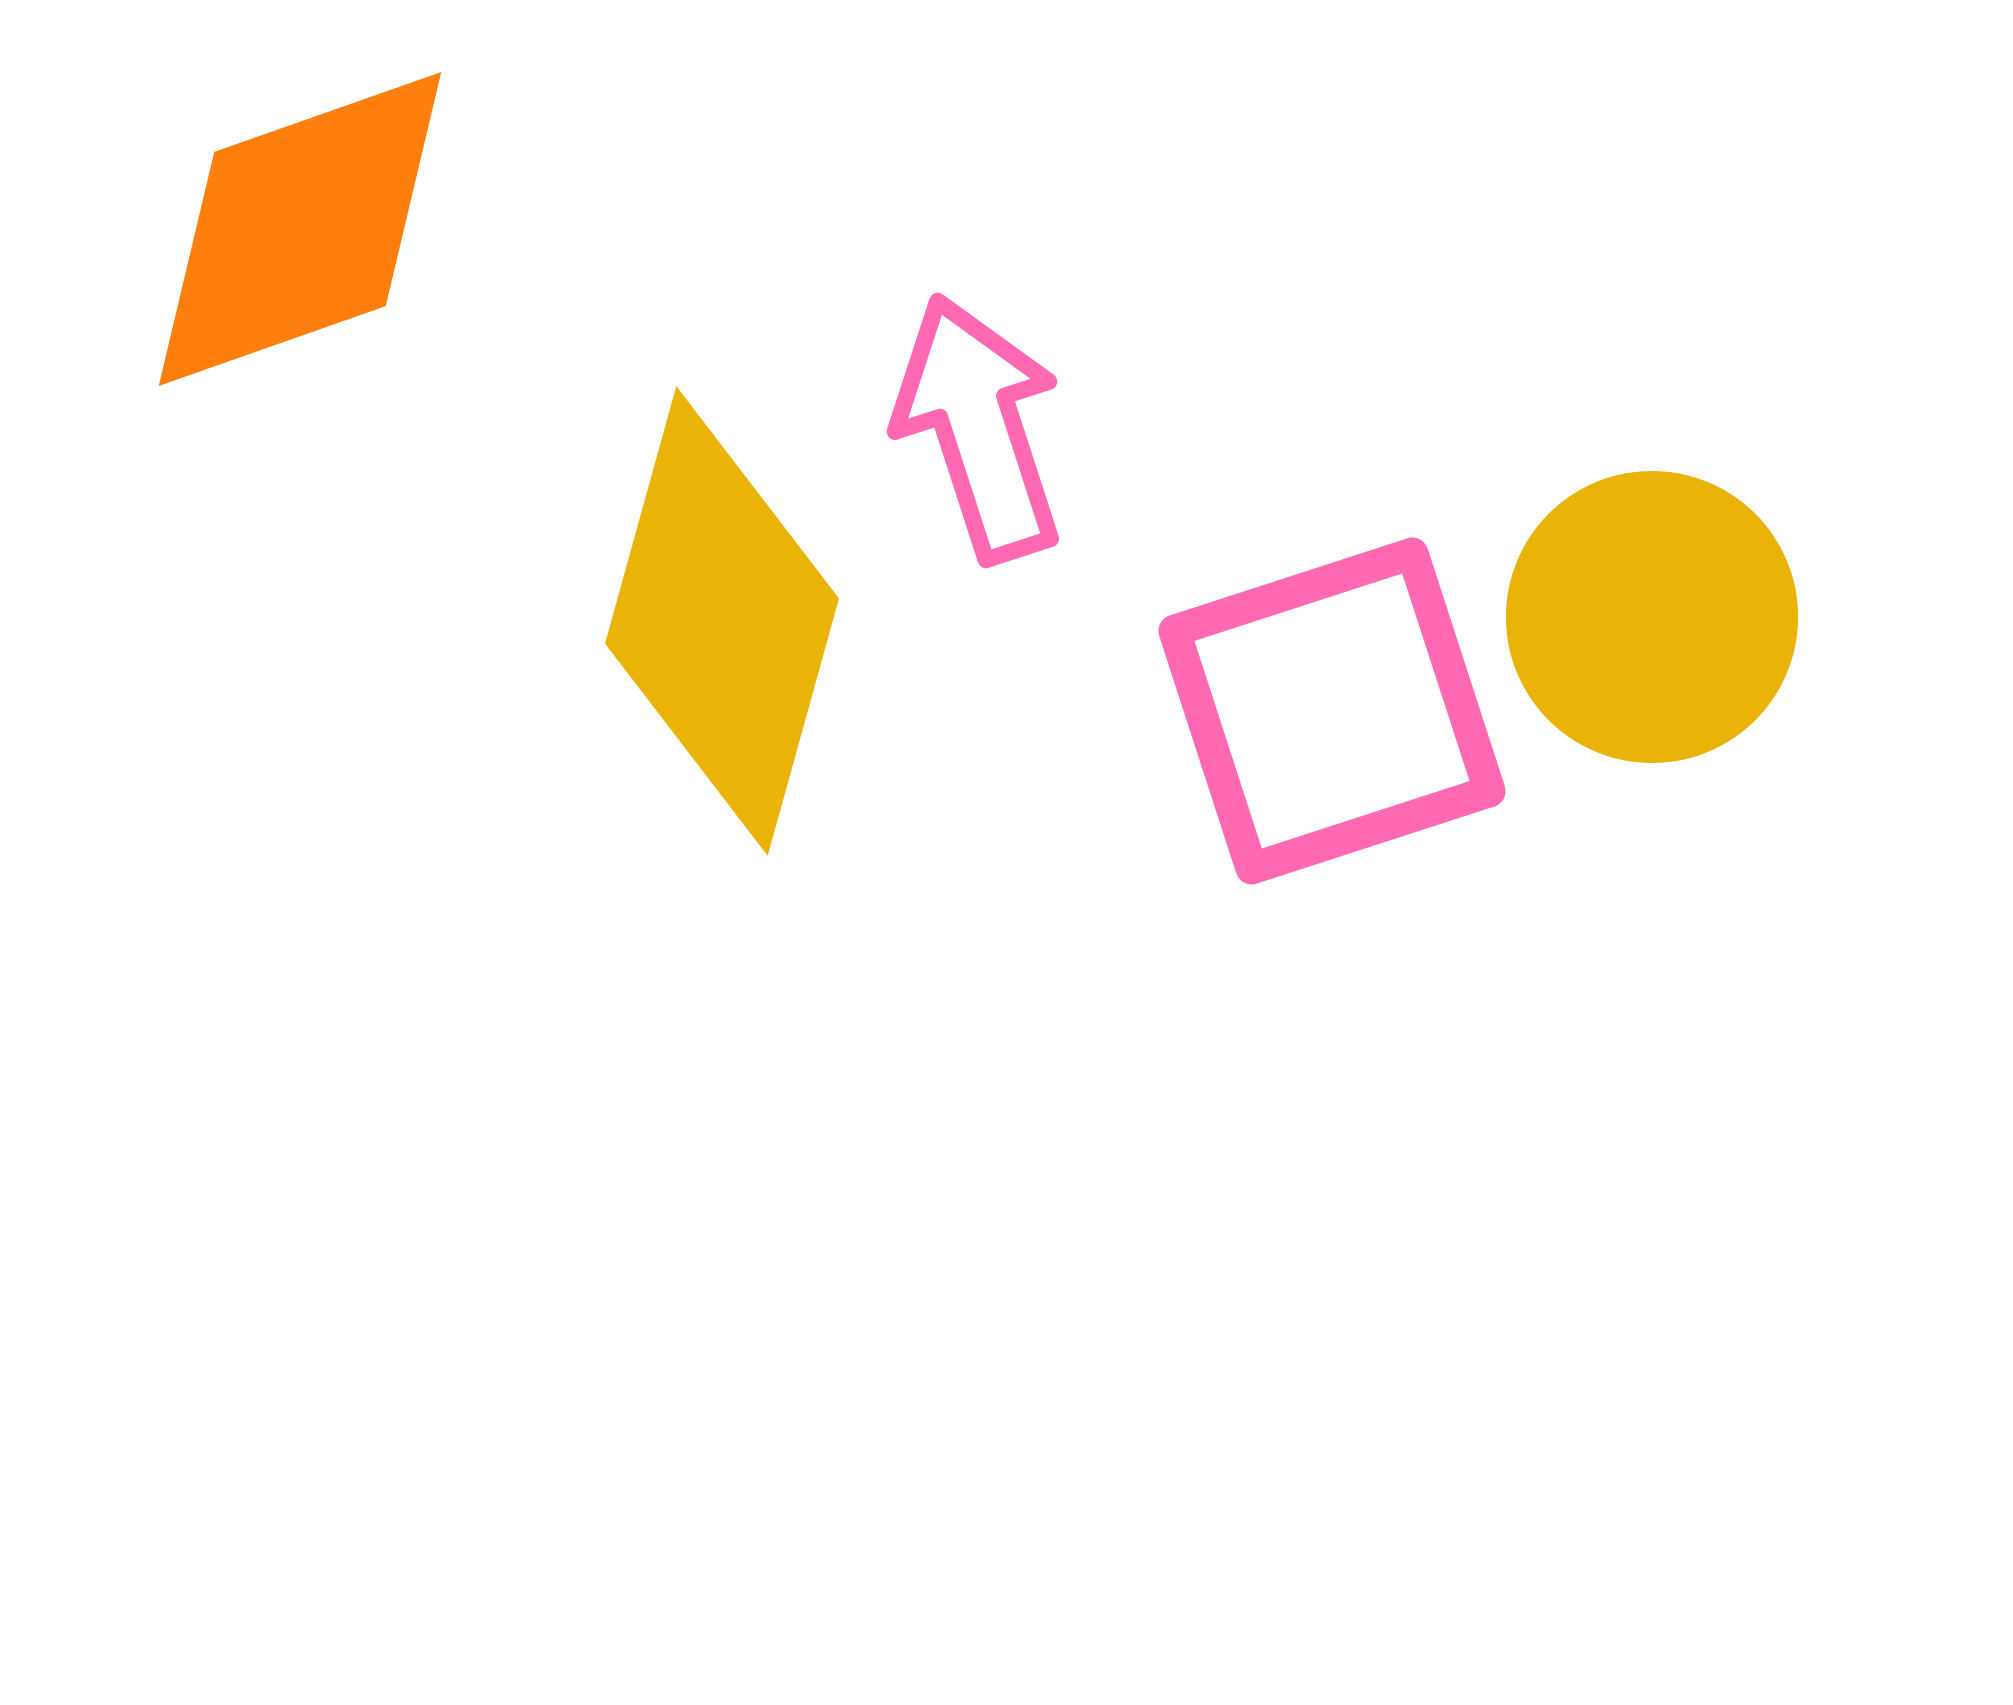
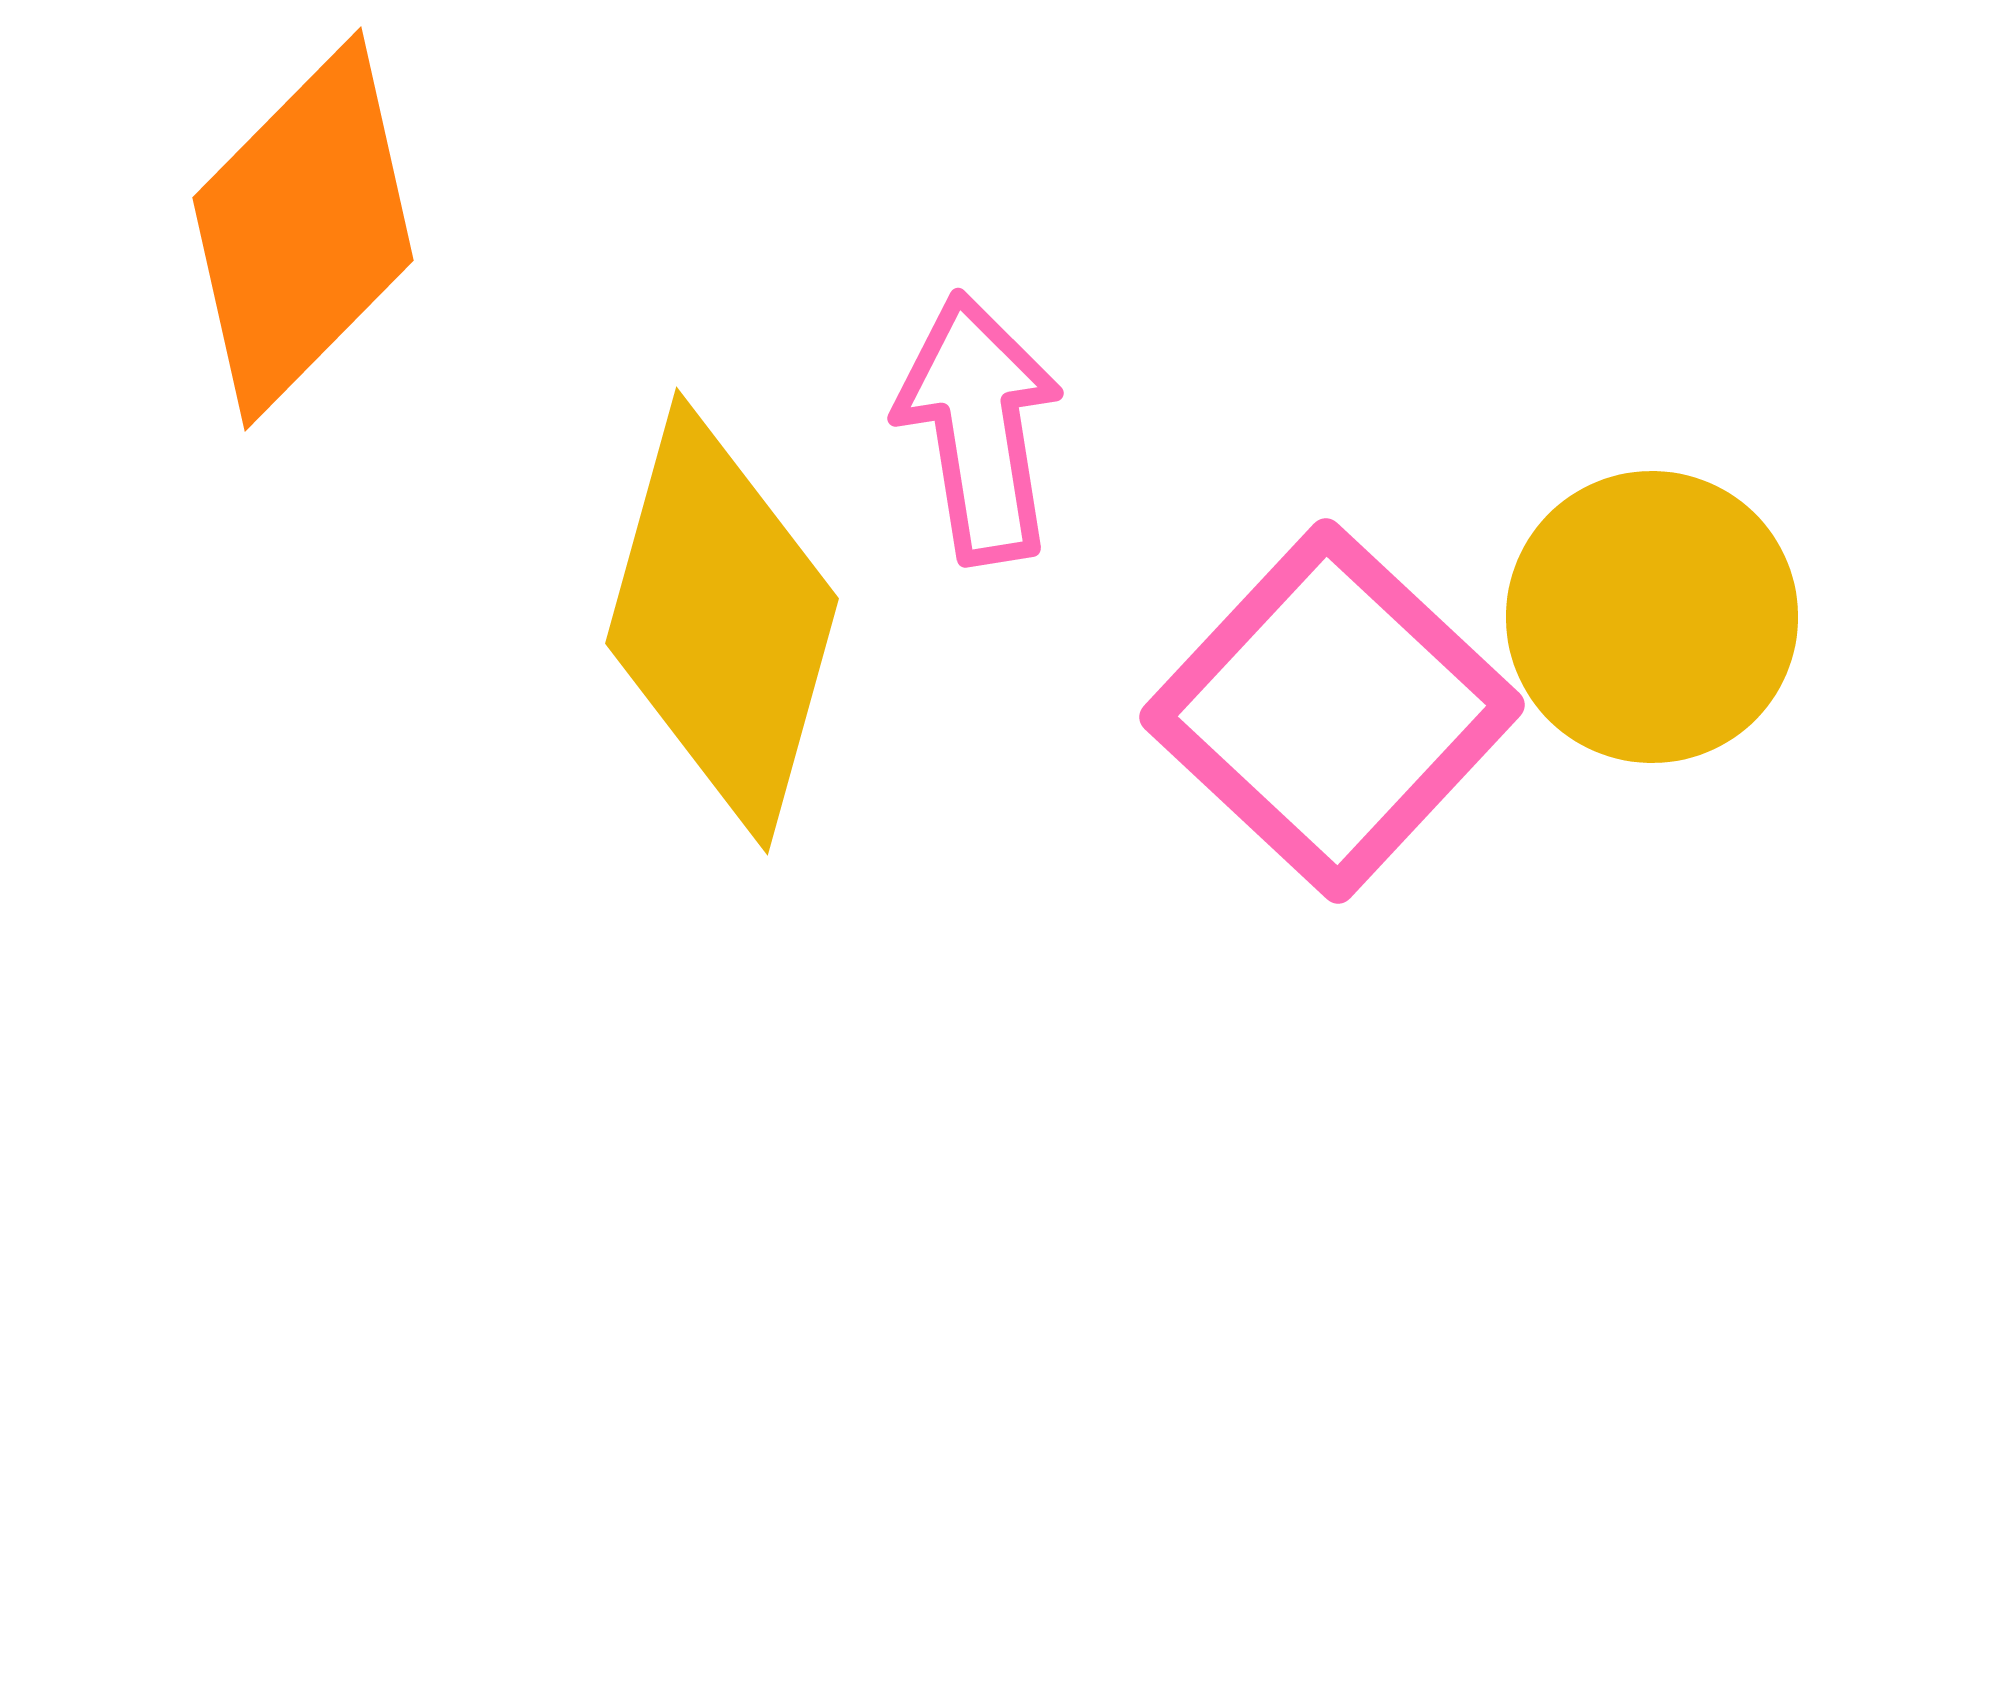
orange diamond: moved 3 px right; rotated 26 degrees counterclockwise
pink arrow: rotated 9 degrees clockwise
pink square: rotated 29 degrees counterclockwise
